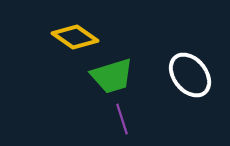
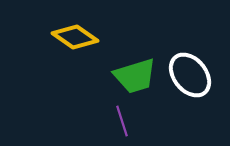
green trapezoid: moved 23 px right
purple line: moved 2 px down
